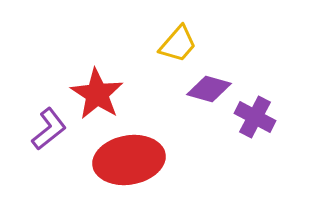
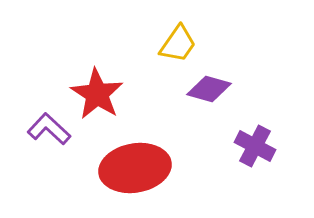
yellow trapezoid: rotated 6 degrees counterclockwise
purple cross: moved 29 px down
purple L-shape: rotated 99 degrees counterclockwise
red ellipse: moved 6 px right, 8 px down
